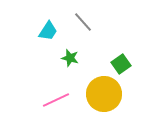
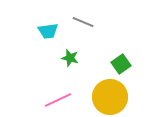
gray line: rotated 25 degrees counterclockwise
cyan trapezoid: rotated 50 degrees clockwise
yellow circle: moved 6 px right, 3 px down
pink line: moved 2 px right
